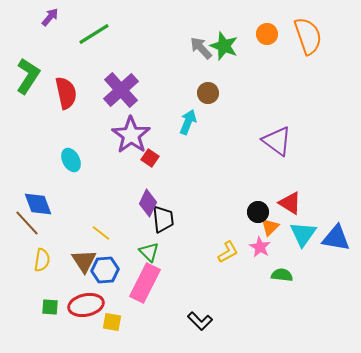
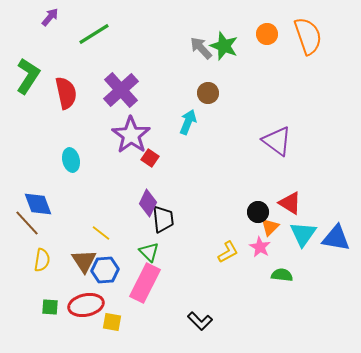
cyan ellipse: rotated 15 degrees clockwise
